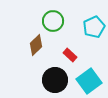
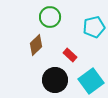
green circle: moved 3 px left, 4 px up
cyan pentagon: rotated 10 degrees clockwise
cyan square: moved 2 px right
